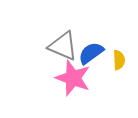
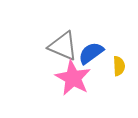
yellow semicircle: moved 6 px down
pink star: rotated 9 degrees clockwise
